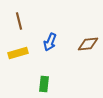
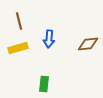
blue arrow: moved 1 px left, 3 px up; rotated 18 degrees counterclockwise
yellow rectangle: moved 5 px up
